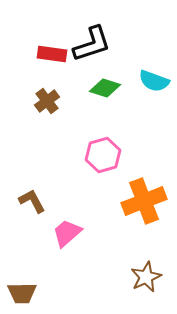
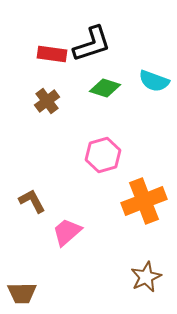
pink trapezoid: moved 1 px up
